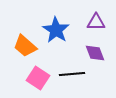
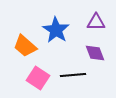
black line: moved 1 px right, 1 px down
